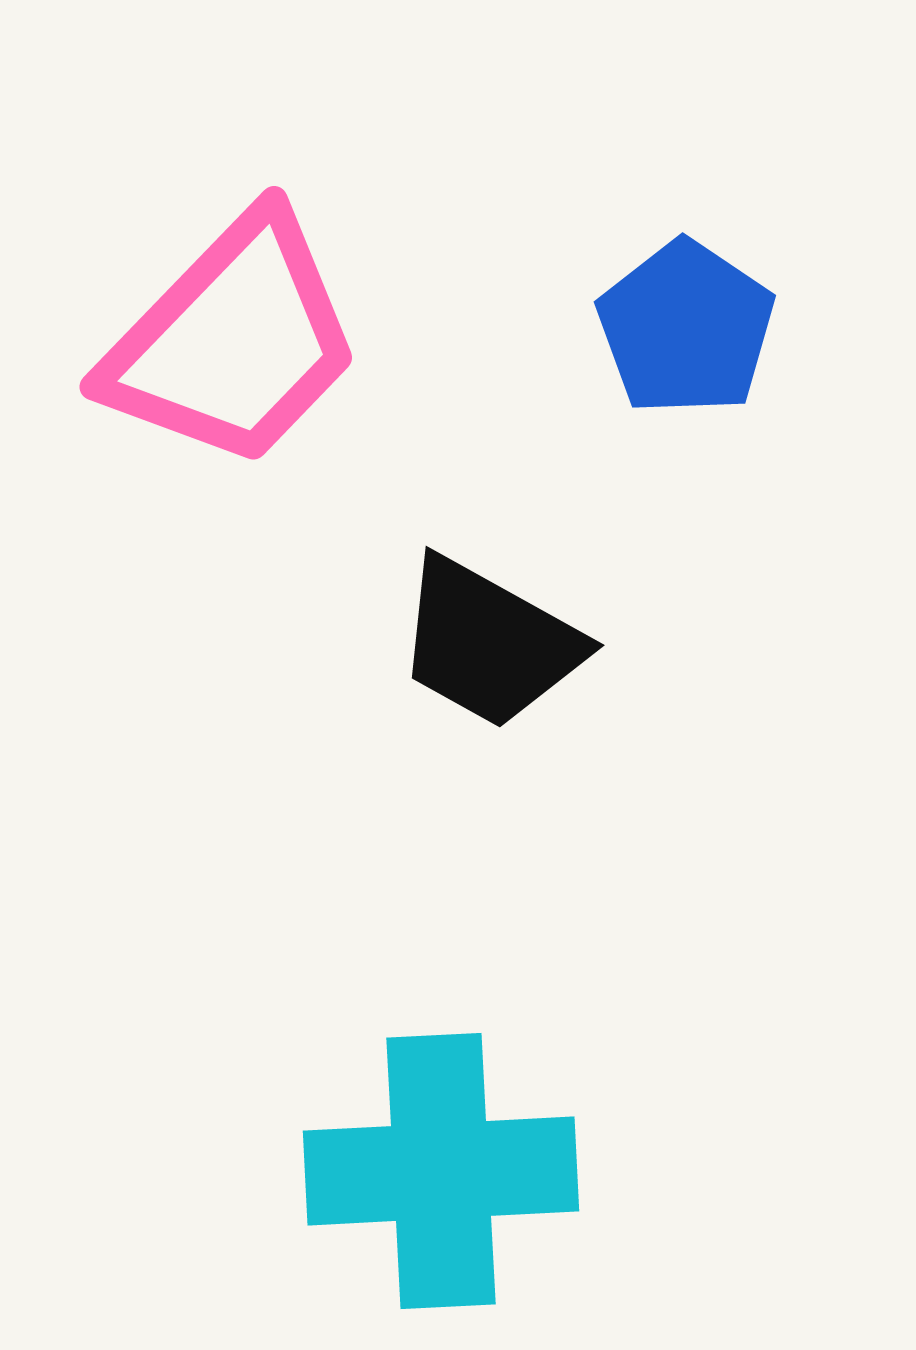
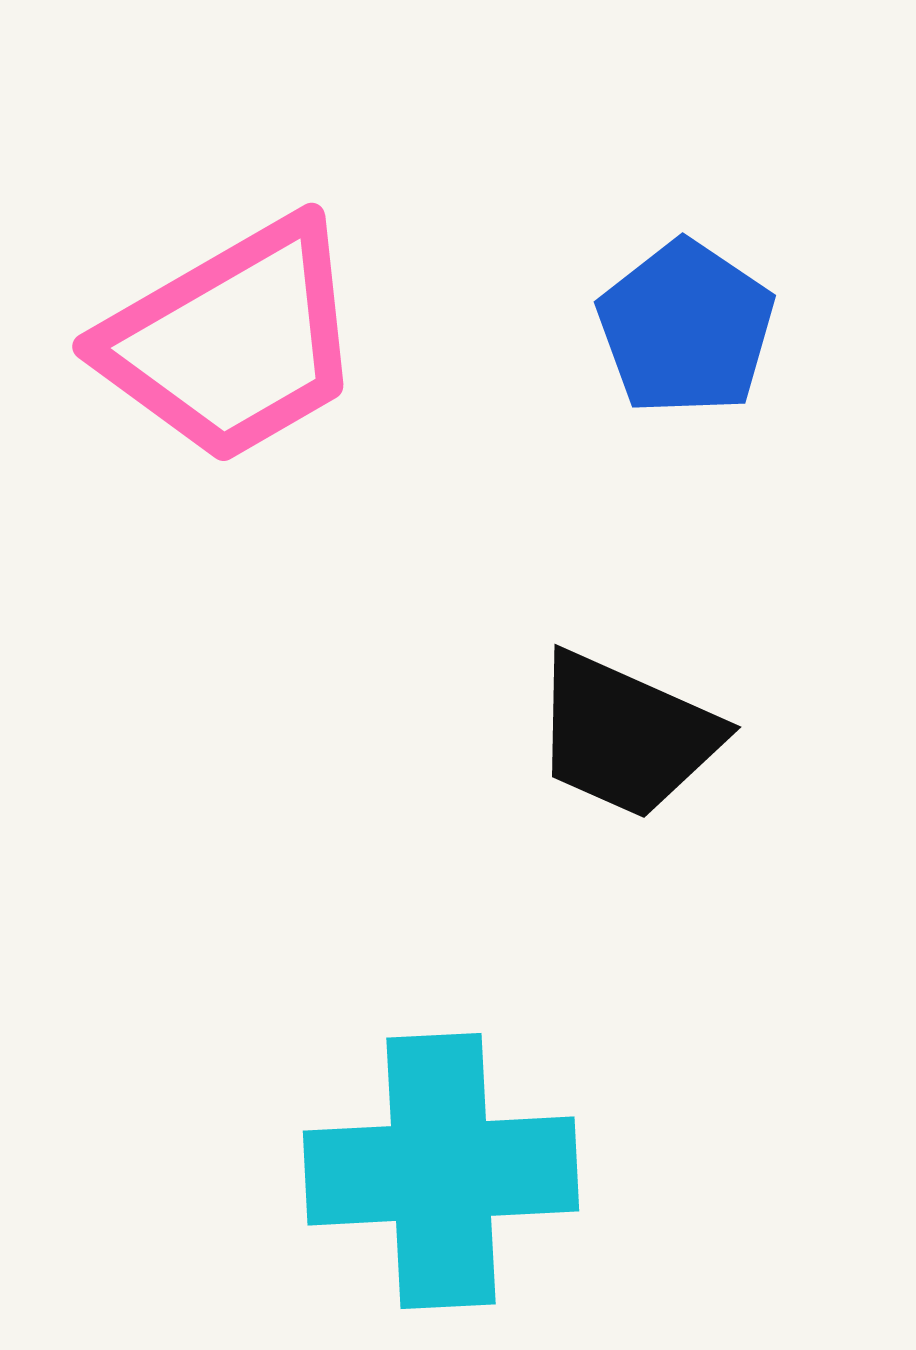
pink trapezoid: rotated 16 degrees clockwise
black trapezoid: moved 137 px right, 92 px down; rotated 5 degrees counterclockwise
